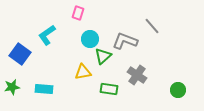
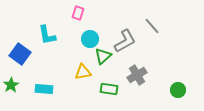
cyan L-shape: rotated 65 degrees counterclockwise
gray L-shape: rotated 130 degrees clockwise
gray cross: rotated 24 degrees clockwise
green star: moved 1 px left, 2 px up; rotated 21 degrees counterclockwise
